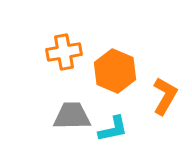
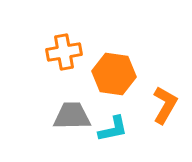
orange hexagon: moved 1 px left, 3 px down; rotated 15 degrees counterclockwise
orange L-shape: moved 9 px down
